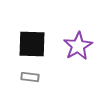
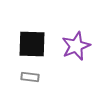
purple star: moved 2 px left; rotated 8 degrees clockwise
